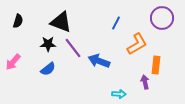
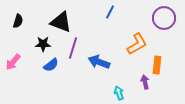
purple circle: moved 2 px right
blue line: moved 6 px left, 11 px up
black star: moved 5 px left
purple line: rotated 55 degrees clockwise
blue arrow: moved 1 px down
orange rectangle: moved 1 px right
blue semicircle: moved 3 px right, 4 px up
cyan arrow: moved 1 px up; rotated 112 degrees counterclockwise
